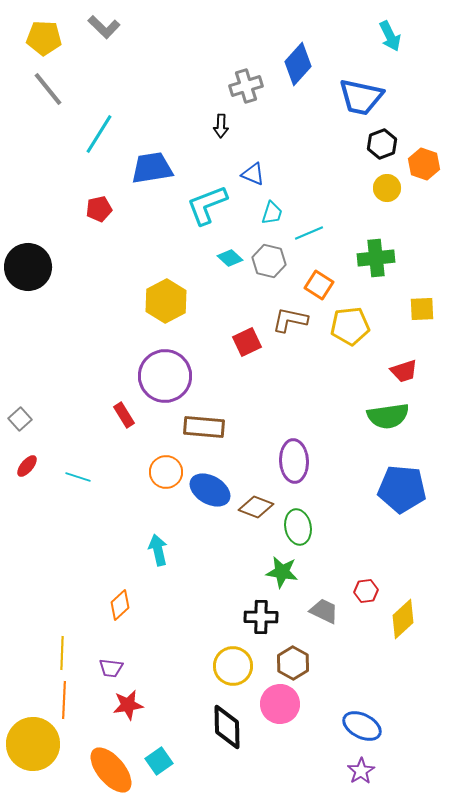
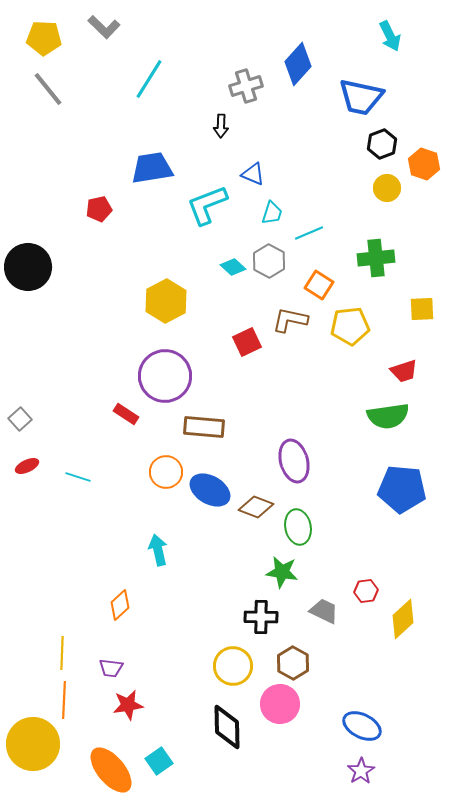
cyan line at (99, 134): moved 50 px right, 55 px up
cyan diamond at (230, 258): moved 3 px right, 9 px down
gray hexagon at (269, 261): rotated 16 degrees clockwise
red rectangle at (124, 415): moved 2 px right, 1 px up; rotated 25 degrees counterclockwise
purple ellipse at (294, 461): rotated 12 degrees counterclockwise
red ellipse at (27, 466): rotated 25 degrees clockwise
